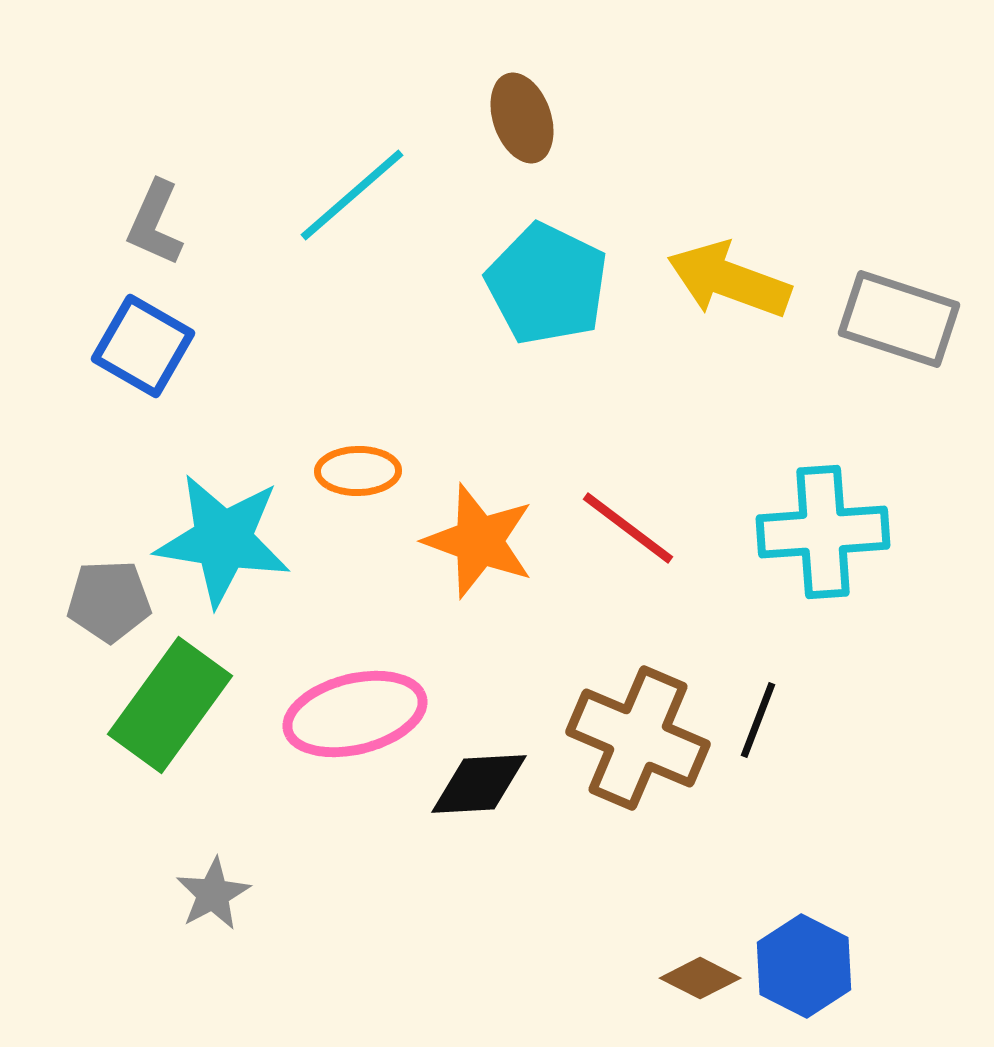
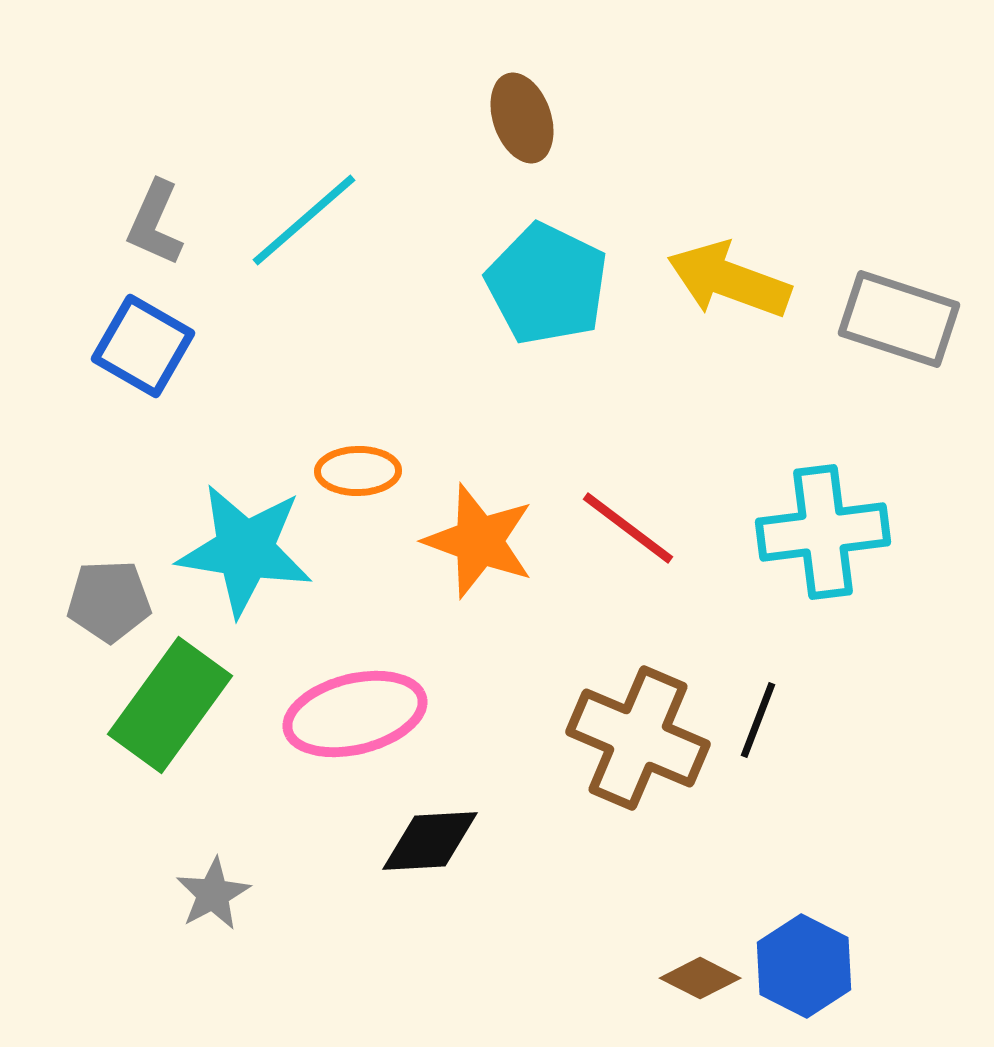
cyan line: moved 48 px left, 25 px down
cyan cross: rotated 3 degrees counterclockwise
cyan star: moved 22 px right, 10 px down
black diamond: moved 49 px left, 57 px down
